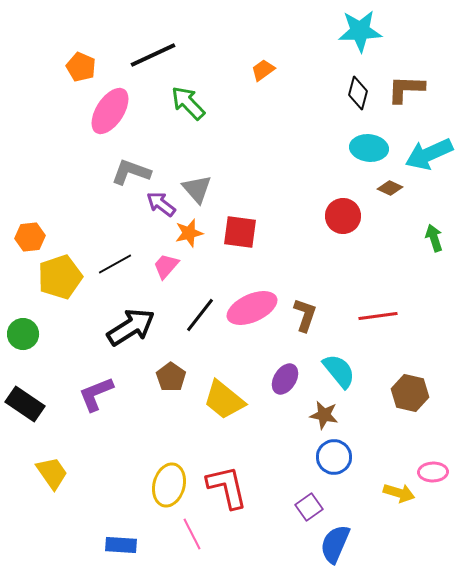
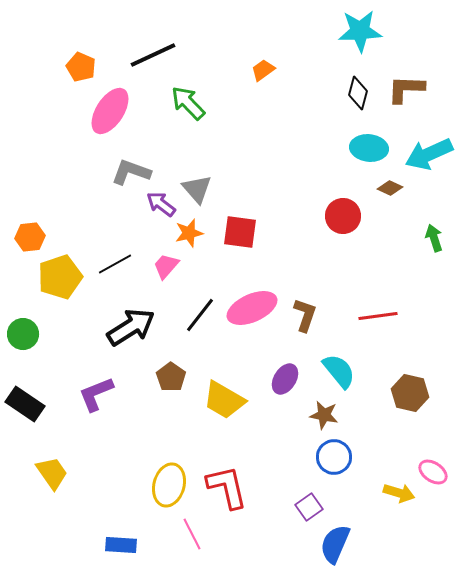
yellow trapezoid at (224, 400): rotated 9 degrees counterclockwise
pink ellipse at (433, 472): rotated 36 degrees clockwise
